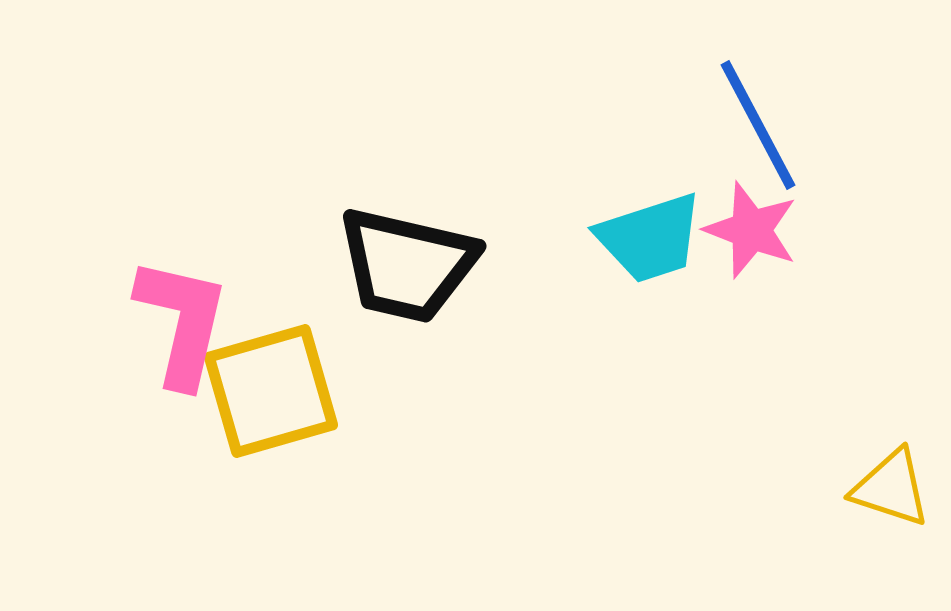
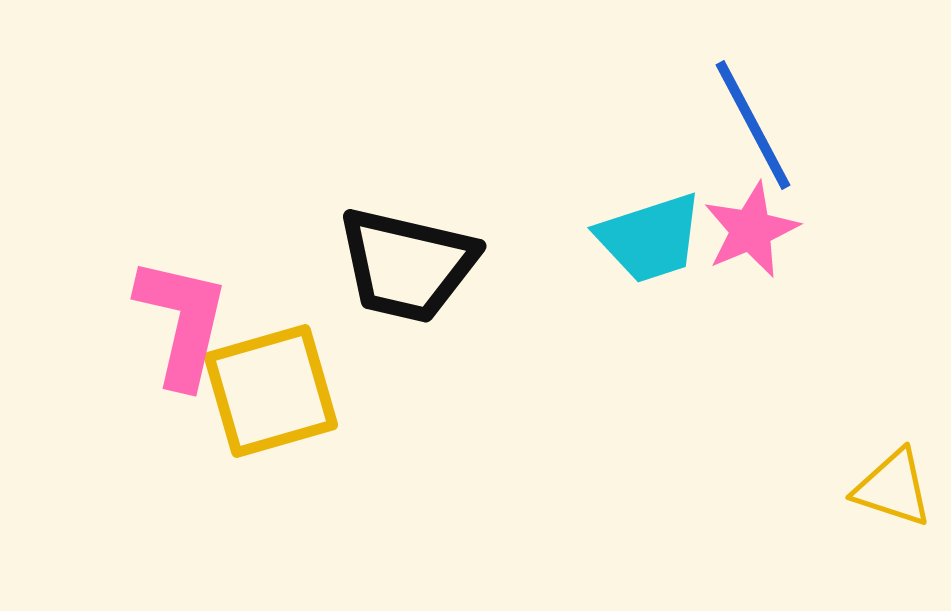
blue line: moved 5 px left
pink star: rotated 28 degrees clockwise
yellow triangle: moved 2 px right
